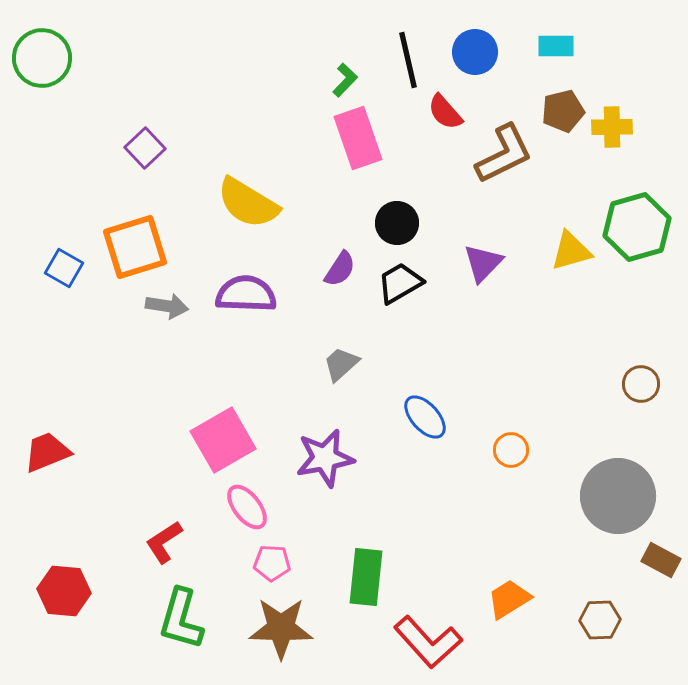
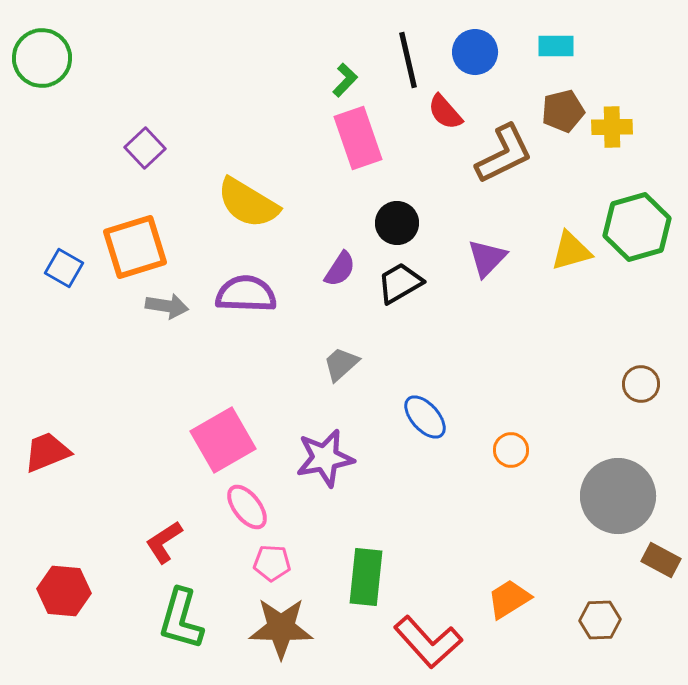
purple triangle at (483, 263): moved 4 px right, 5 px up
